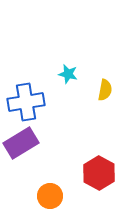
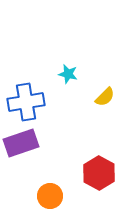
yellow semicircle: moved 7 px down; rotated 35 degrees clockwise
purple rectangle: rotated 12 degrees clockwise
